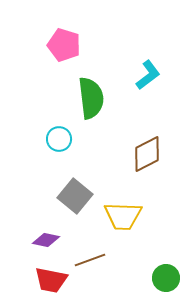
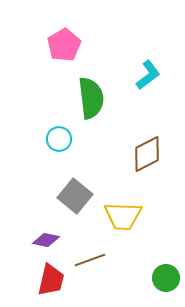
pink pentagon: rotated 24 degrees clockwise
red trapezoid: rotated 88 degrees counterclockwise
